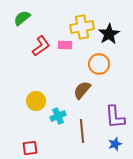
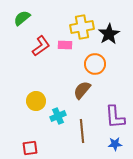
orange circle: moved 4 px left
blue star: rotated 16 degrees clockwise
